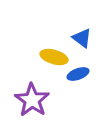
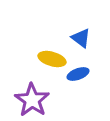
blue triangle: moved 1 px left
yellow ellipse: moved 2 px left, 2 px down
